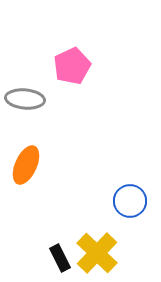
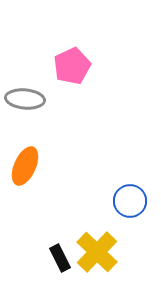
orange ellipse: moved 1 px left, 1 px down
yellow cross: moved 1 px up
